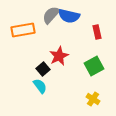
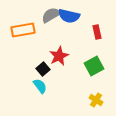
gray semicircle: rotated 18 degrees clockwise
yellow cross: moved 3 px right, 1 px down
